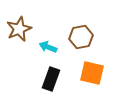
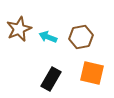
cyan arrow: moved 10 px up
black rectangle: rotated 10 degrees clockwise
